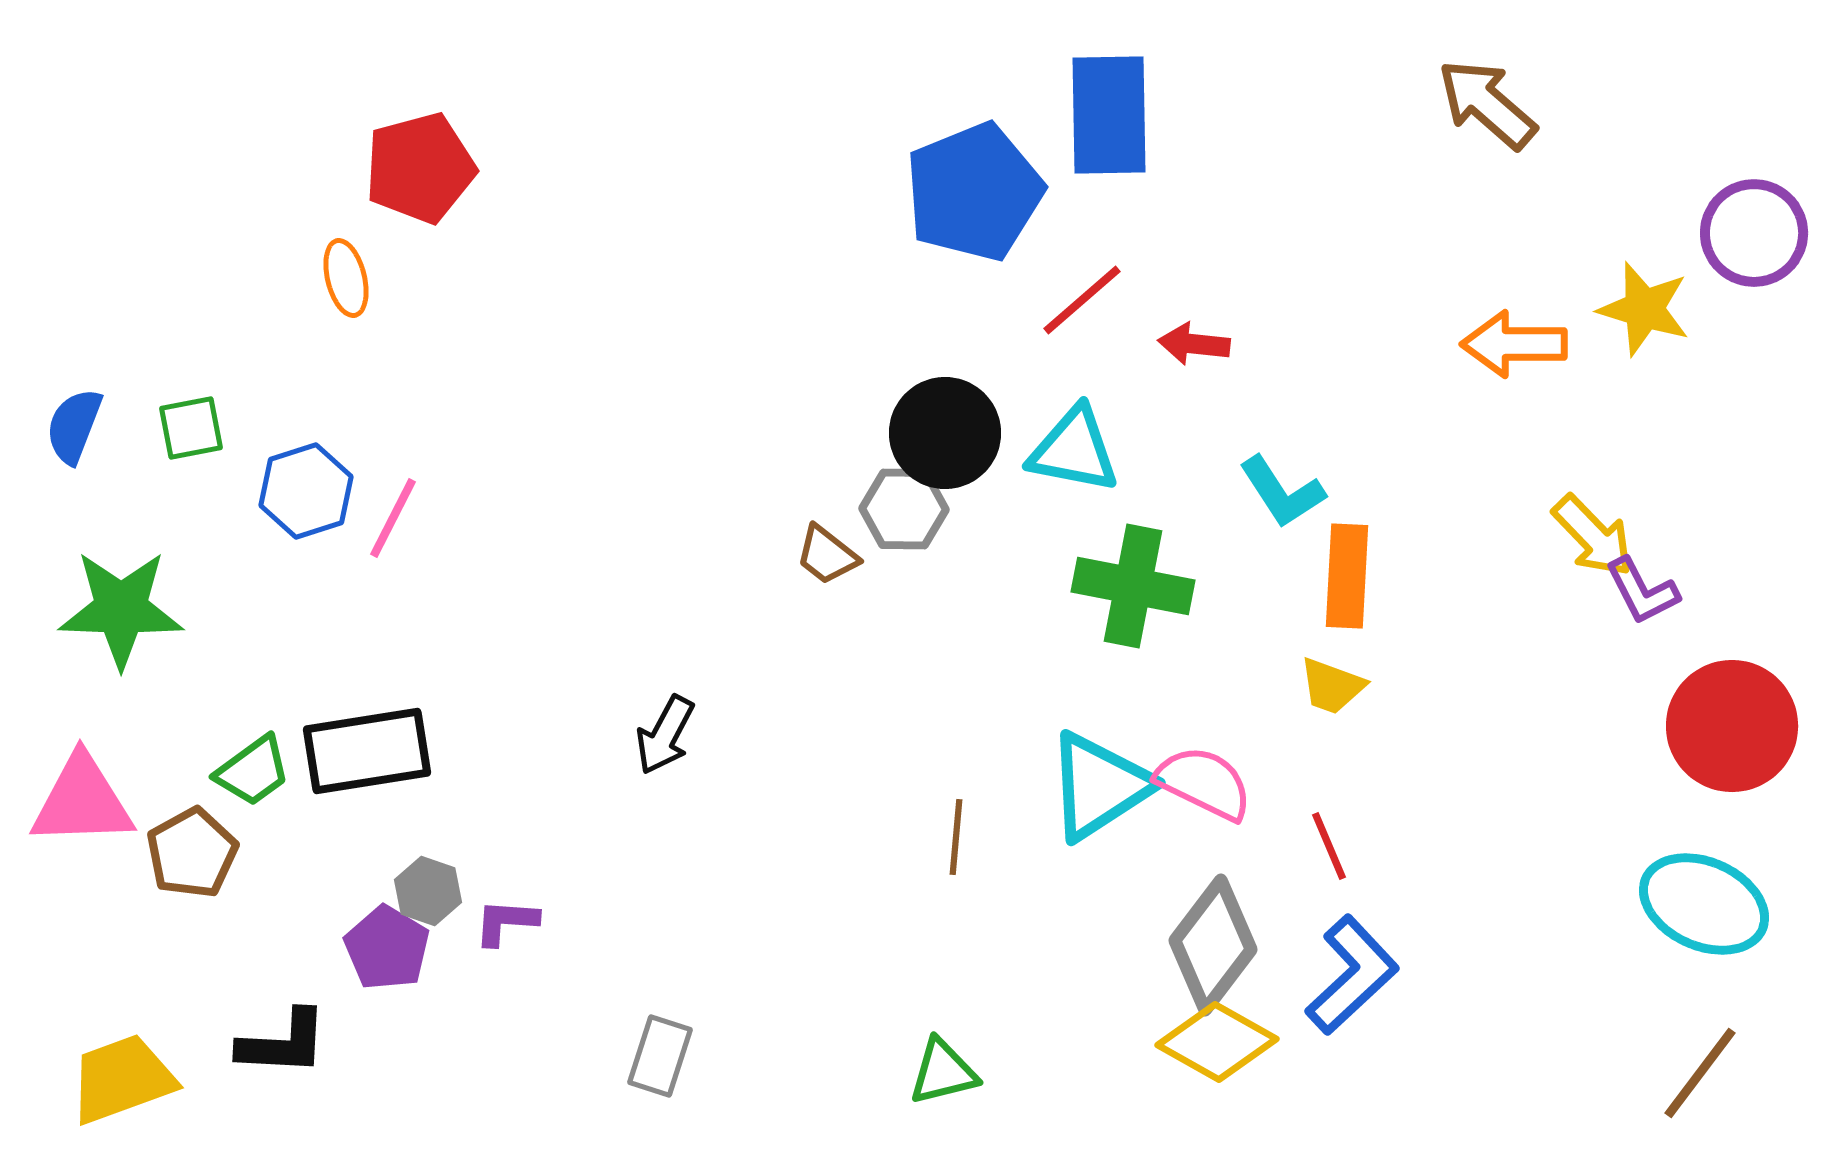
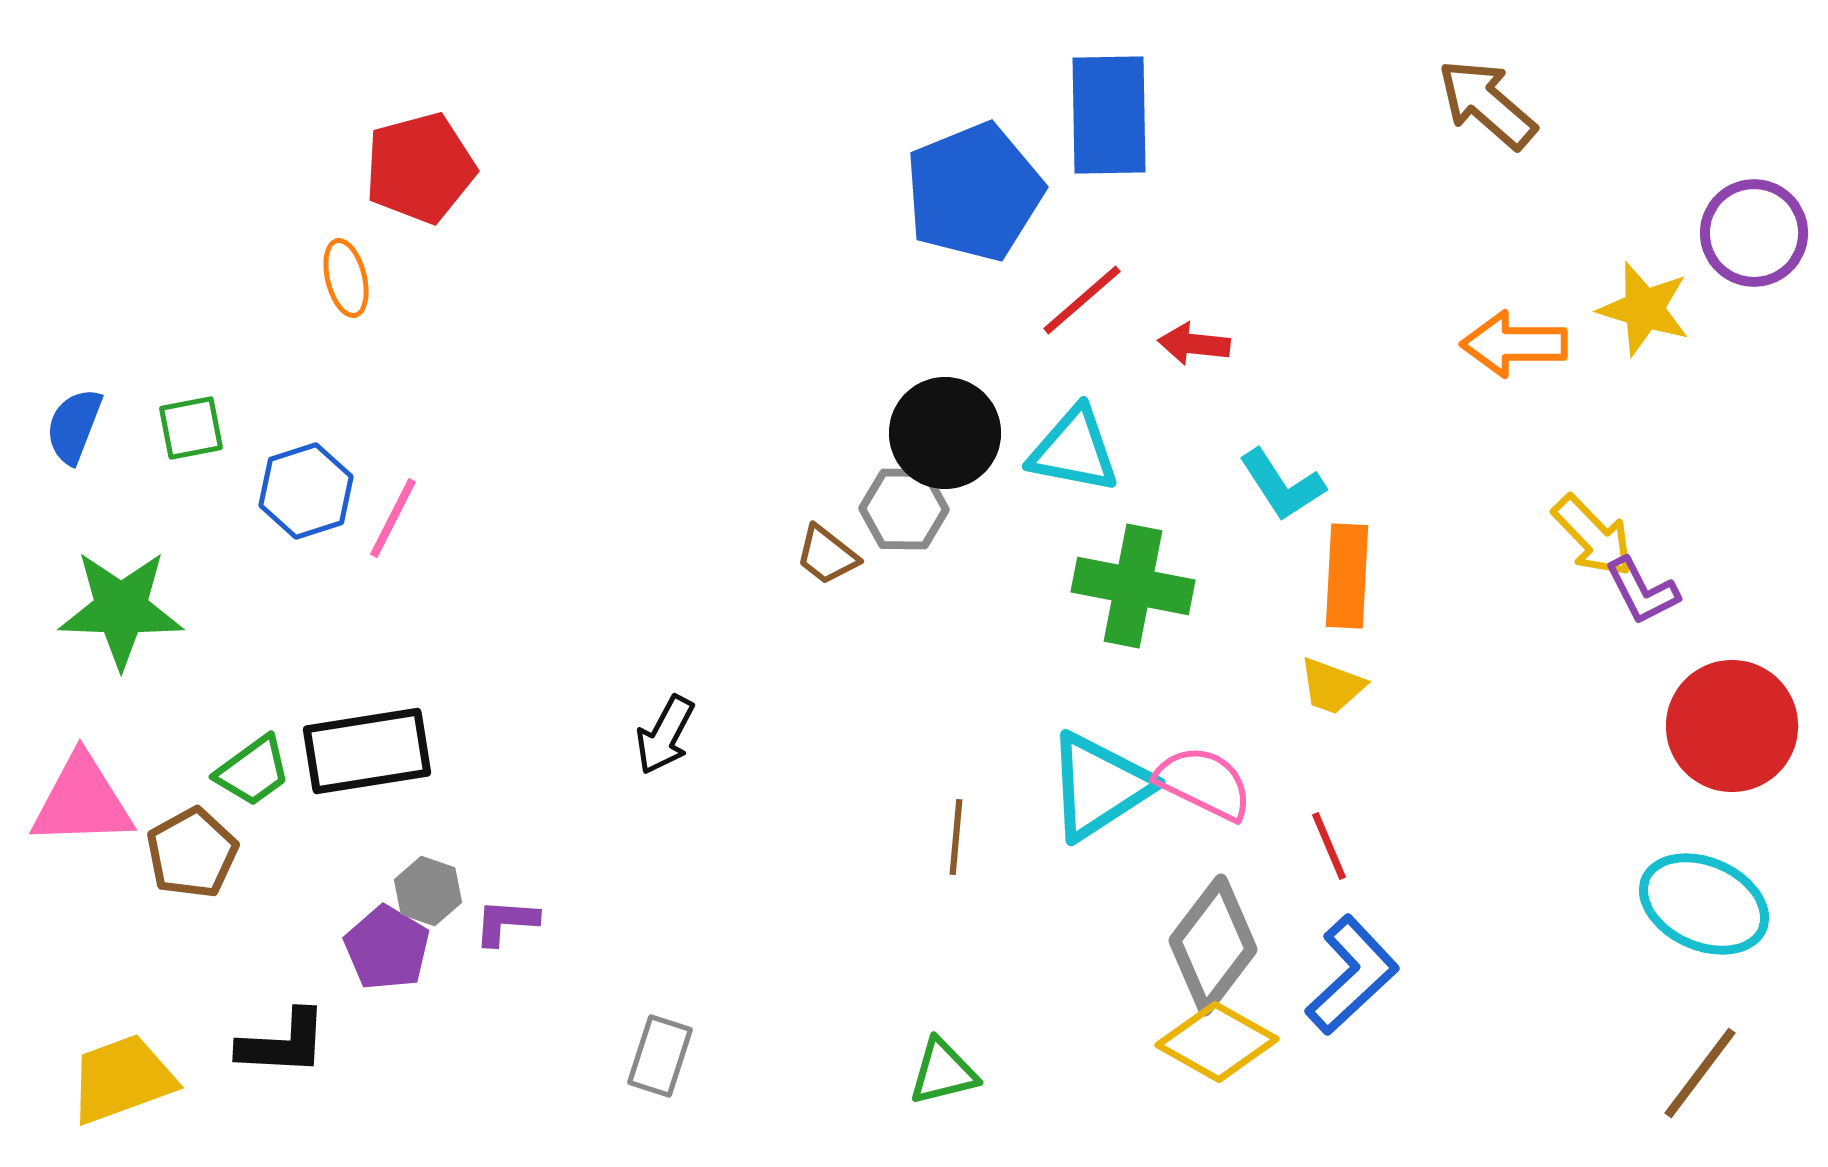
cyan L-shape at (1282, 492): moved 7 px up
